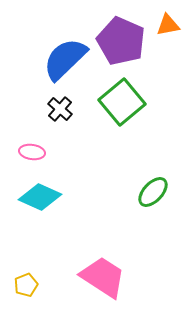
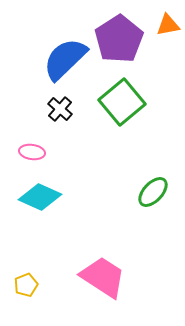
purple pentagon: moved 2 px left, 2 px up; rotated 15 degrees clockwise
